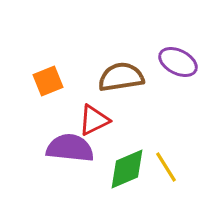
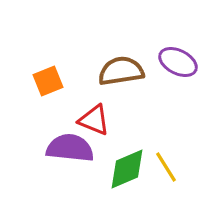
brown semicircle: moved 6 px up
red triangle: rotated 48 degrees clockwise
